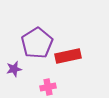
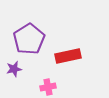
purple pentagon: moved 8 px left, 4 px up
